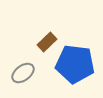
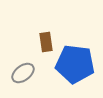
brown rectangle: moved 1 px left; rotated 54 degrees counterclockwise
